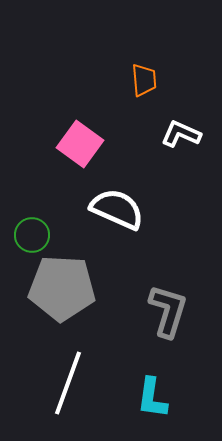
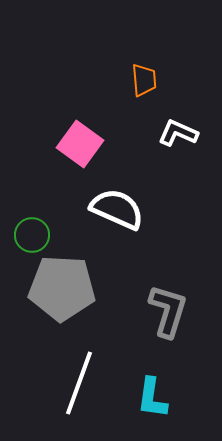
white L-shape: moved 3 px left, 1 px up
white line: moved 11 px right
